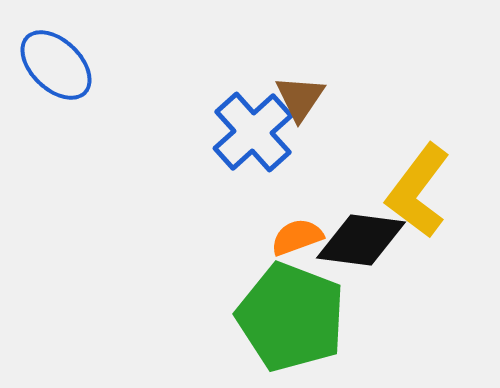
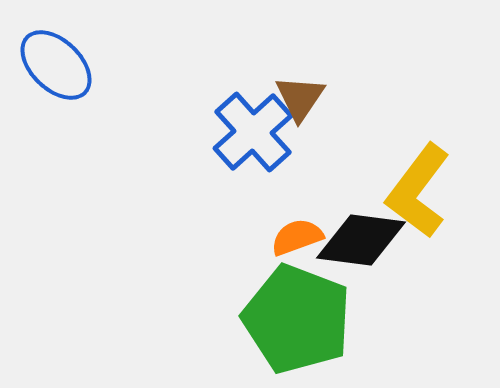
green pentagon: moved 6 px right, 2 px down
